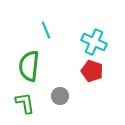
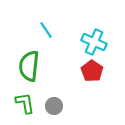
cyan line: rotated 12 degrees counterclockwise
red pentagon: rotated 15 degrees clockwise
gray circle: moved 6 px left, 10 px down
